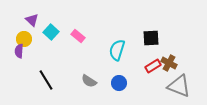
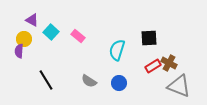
purple triangle: rotated 16 degrees counterclockwise
black square: moved 2 px left
